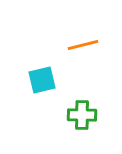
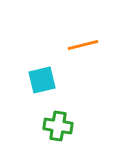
green cross: moved 24 px left, 11 px down; rotated 8 degrees clockwise
